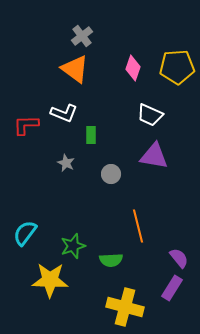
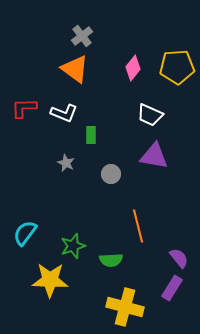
pink diamond: rotated 20 degrees clockwise
red L-shape: moved 2 px left, 17 px up
